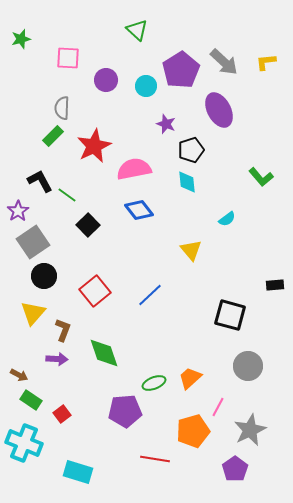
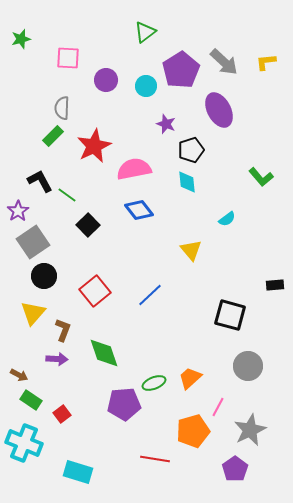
green triangle at (137, 30): moved 8 px right, 2 px down; rotated 40 degrees clockwise
purple pentagon at (125, 411): moved 1 px left, 7 px up
